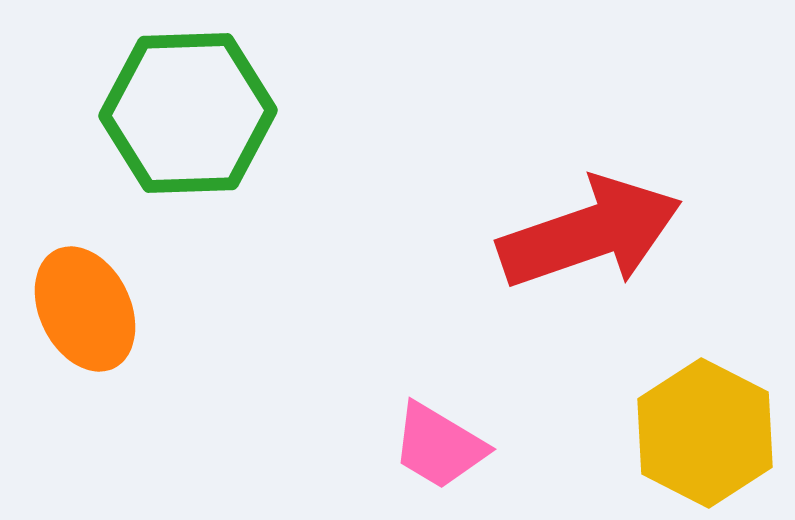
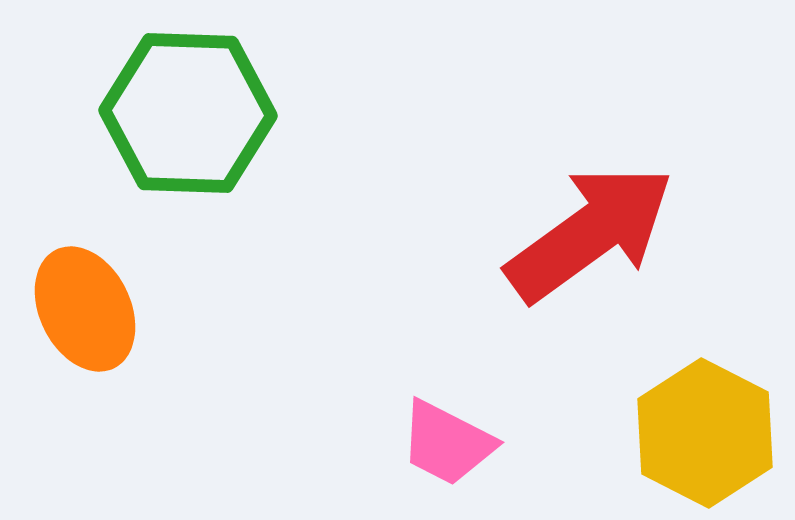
green hexagon: rotated 4 degrees clockwise
red arrow: rotated 17 degrees counterclockwise
pink trapezoid: moved 8 px right, 3 px up; rotated 4 degrees counterclockwise
